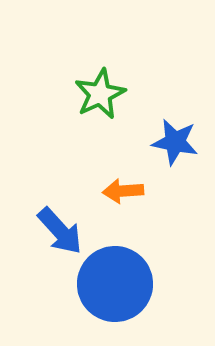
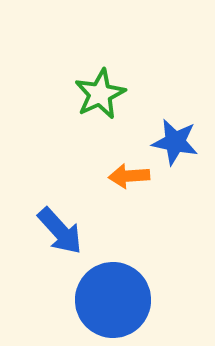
orange arrow: moved 6 px right, 15 px up
blue circle: moved 2 px left, 16 px down
